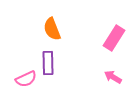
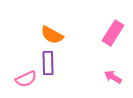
orange semicircle: moved 6 px down; rotated 40 degrees counterclockwise
pink rectangle: moved 1 px left, 5 px up
